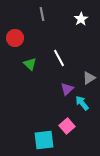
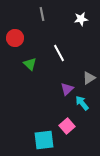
white star: rotated 24 degrees clockwise
white line: moved 5 px up
